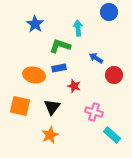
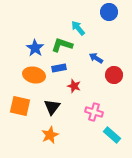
blue star: moved 24 px down
cyan arrow: rotated 35 degrees counterclockwise
green L-shape: moved 2 px right, 1 px up
